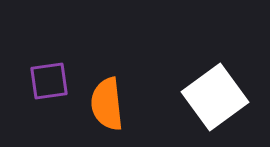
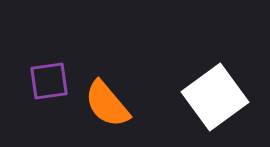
orange semicircle: rotated 34 degrees counterclockwise
